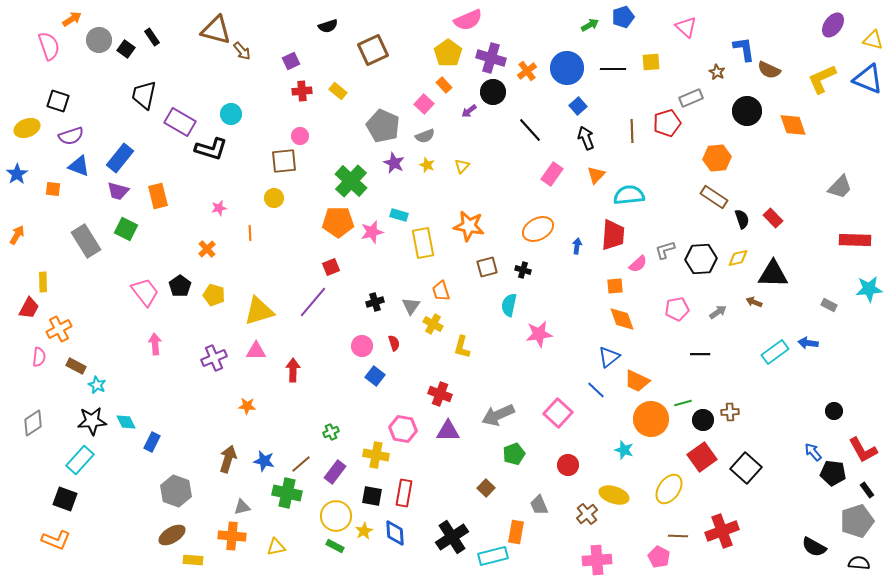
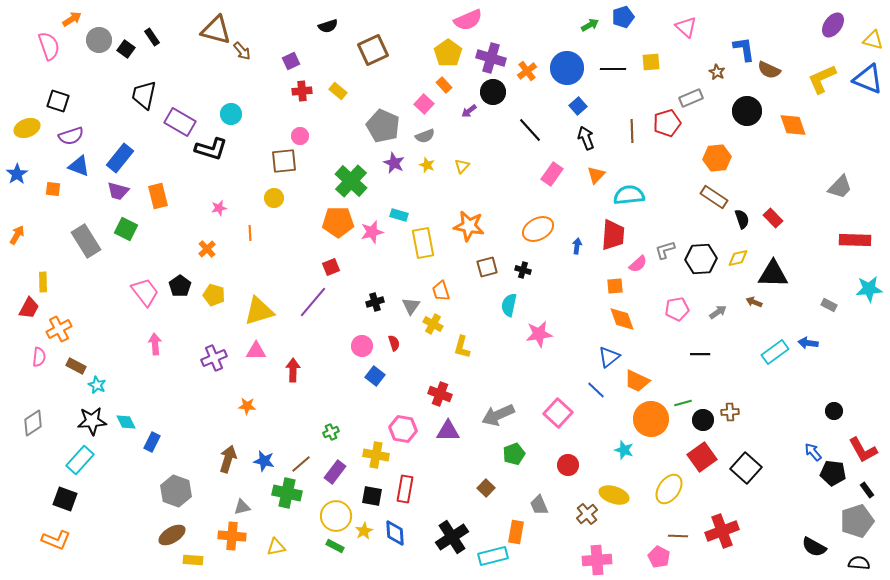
red rectangle at (404, 493): moved 1 px right, 4 px up
